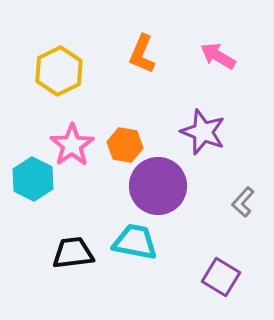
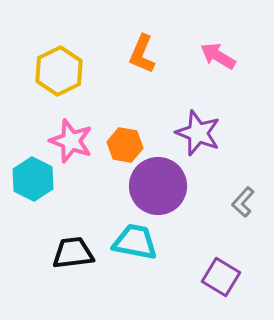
purple star: moved 5 px left, 1 px down
pink star: moved 1 px left, 4 px up; rotated 18 degrees counterclockwise
